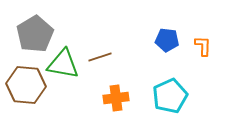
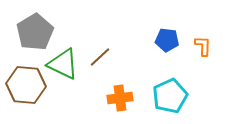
gray pentagon: moved 2 px up
brown line: rotated 25 degrees counterclockwise
green triangle: rotated 16 degrees clockwise
orange cross: moved 4 px right
